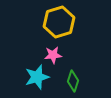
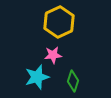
yellow hexagon: rotated 8 degrees counterclockwise
